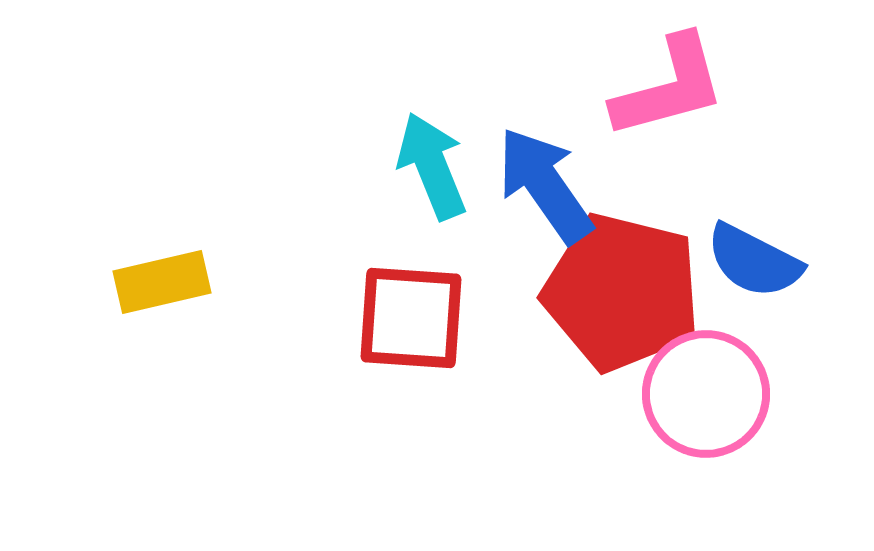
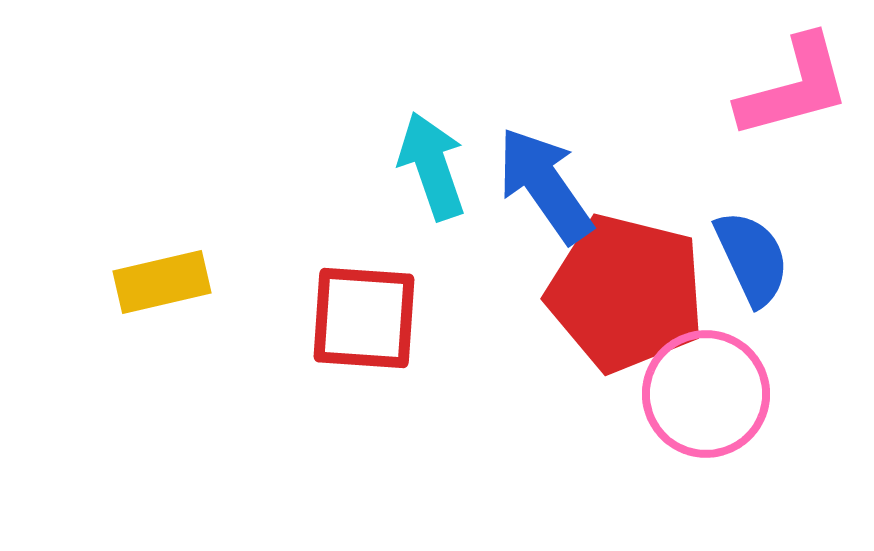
pink L-shape: moved 125 px right
cyan arrow: rotated 3 degrees clockwise
blue semicircle: moved 2 px left, 3 px up; rotated 142 degrees counterclockwise
red pentagon: moved 4 px right, 1 px down
red square: moved 47 px left
